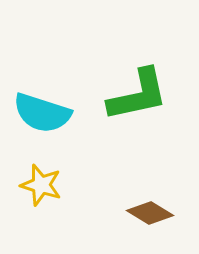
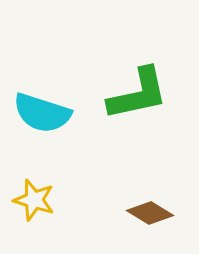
green L-shape: moved 1 px up
yellow star: moved 7 px left, 15 px down
